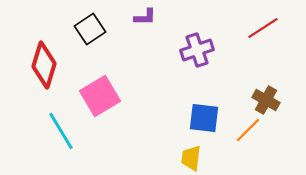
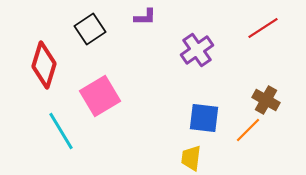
purple cross: rotated 16 degrees counterclockwise
